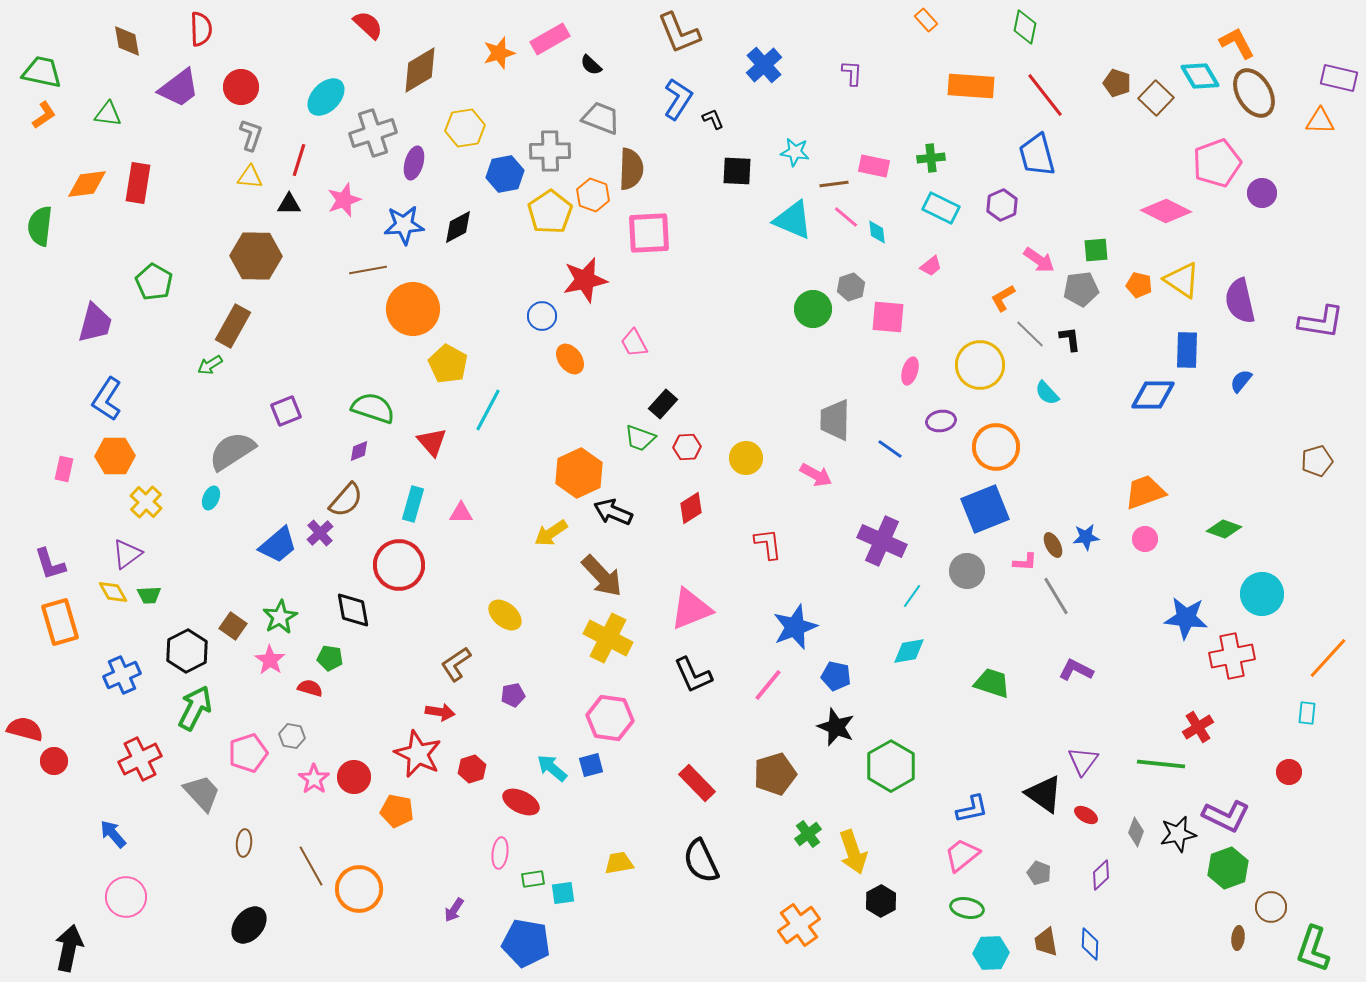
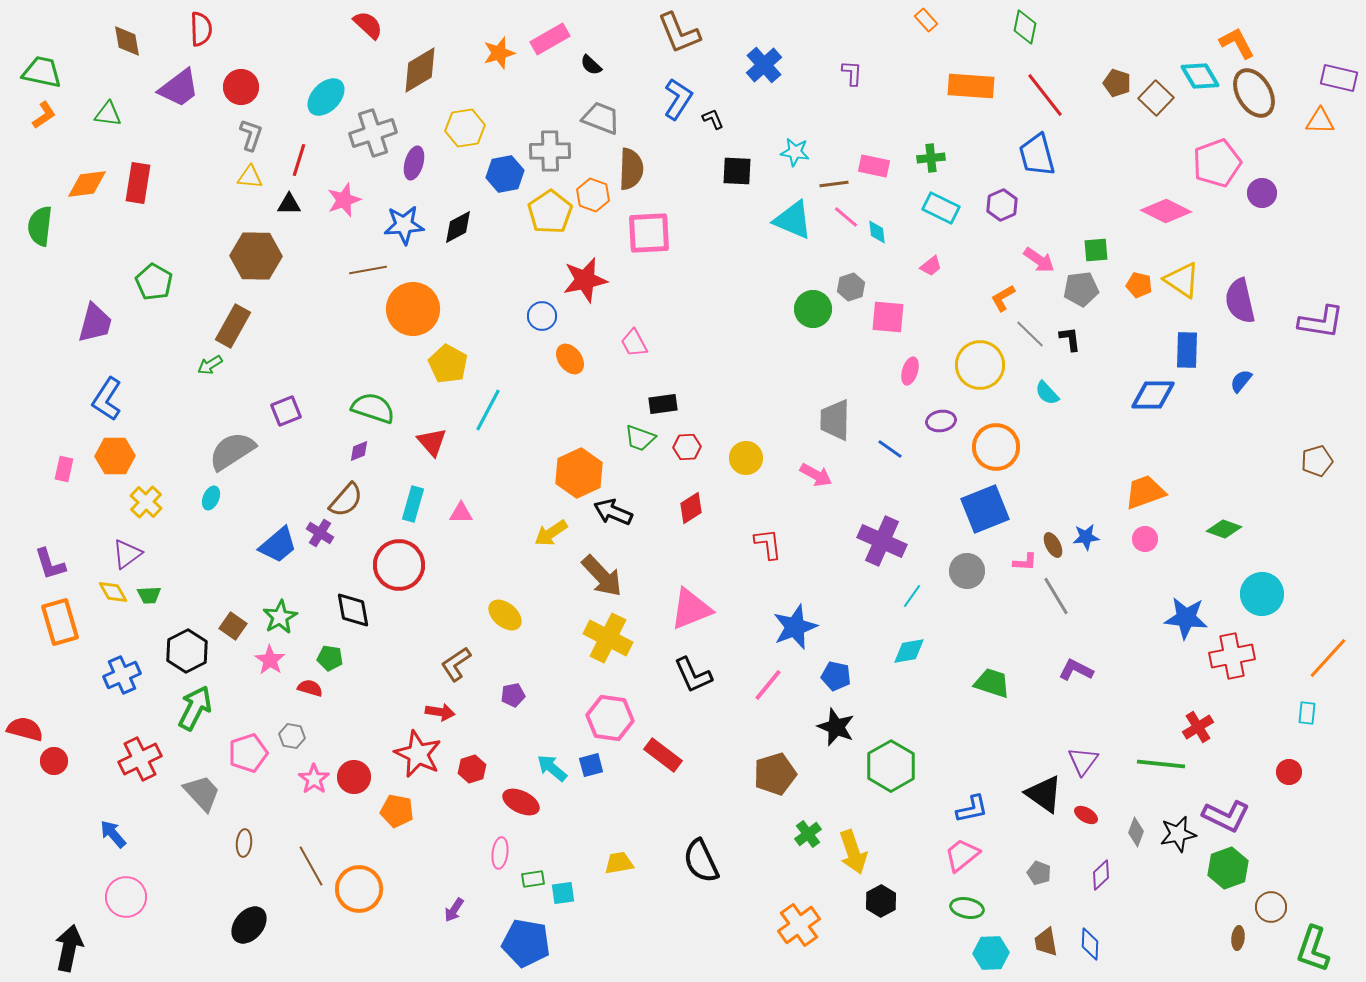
black rectangle at (663, 404): rotated 40 degrees clockwise
purple cross at (320, 533): rotated 16 degrees counterclockwise
red rectangle at (697, 783): moved 34 px left, 28 px up; rotated 9 degrees counterclockwise
